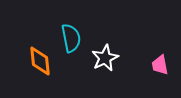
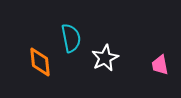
orange diamond: moved 1 px down
